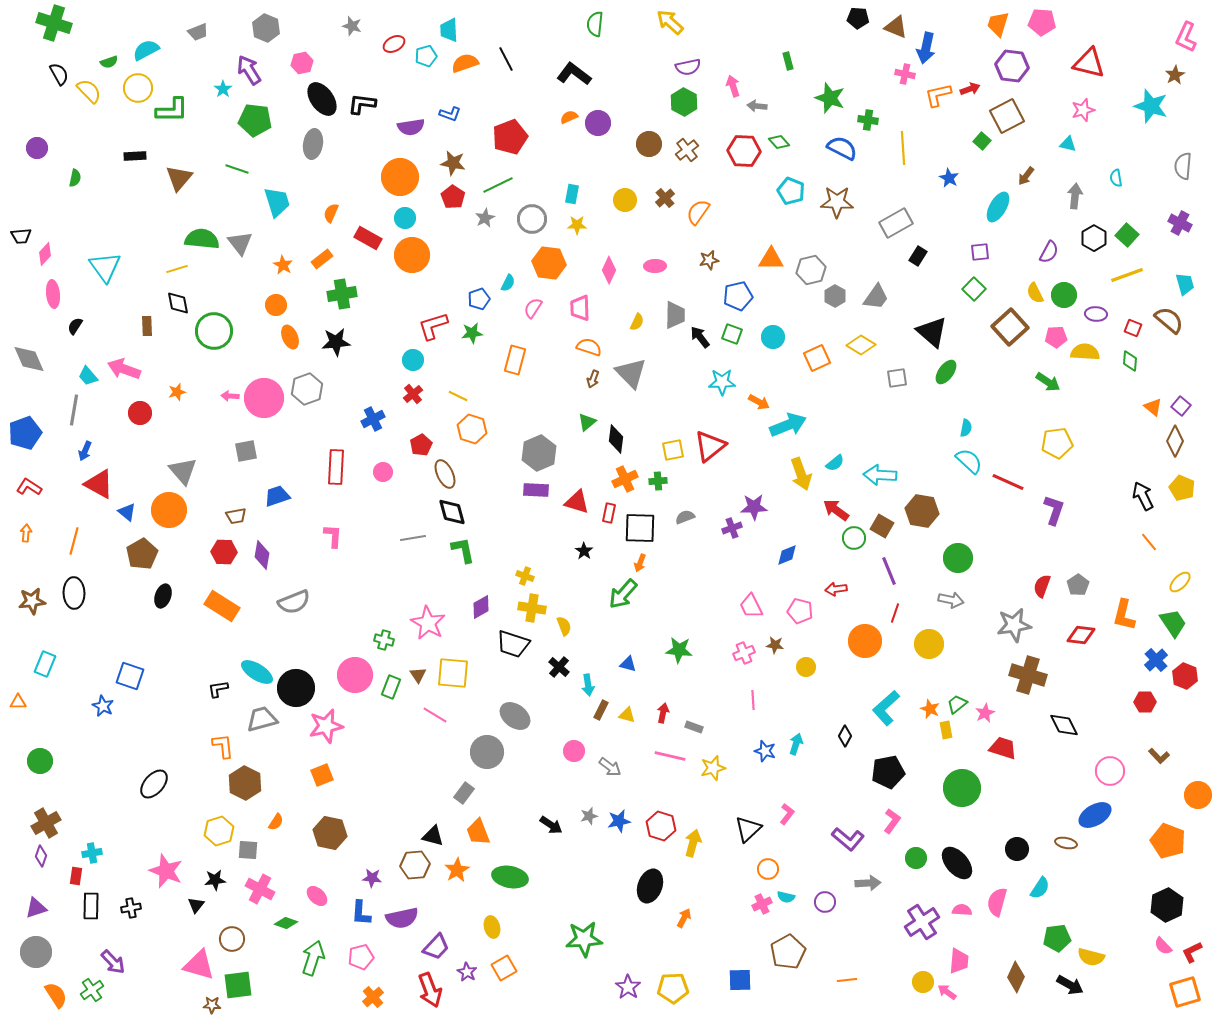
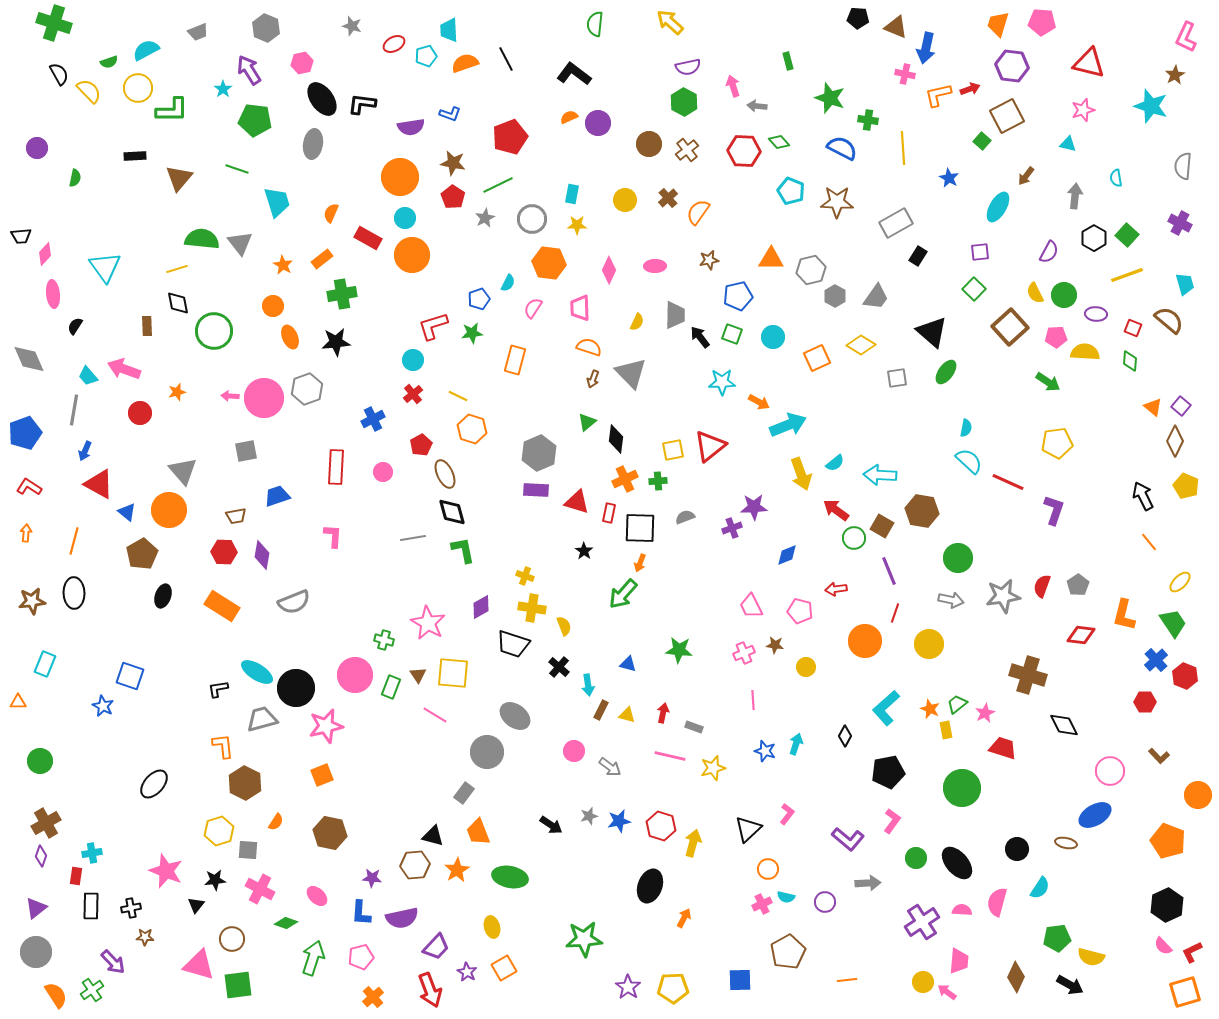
brown cross at (665, 198): moved 3 px right
orange circle at (276, 305): moved 3 px left, 1 px down
yellow pentagon at (1182, 488): moved 4 px right, 2 px up
gray star at (1014, 625): moved 11 px left, 29 px up
purple triangle at (36, 908): rotated 20 degrees counterclockwise
brown star at (212, 1005): moved 67 px left, 68 px up
